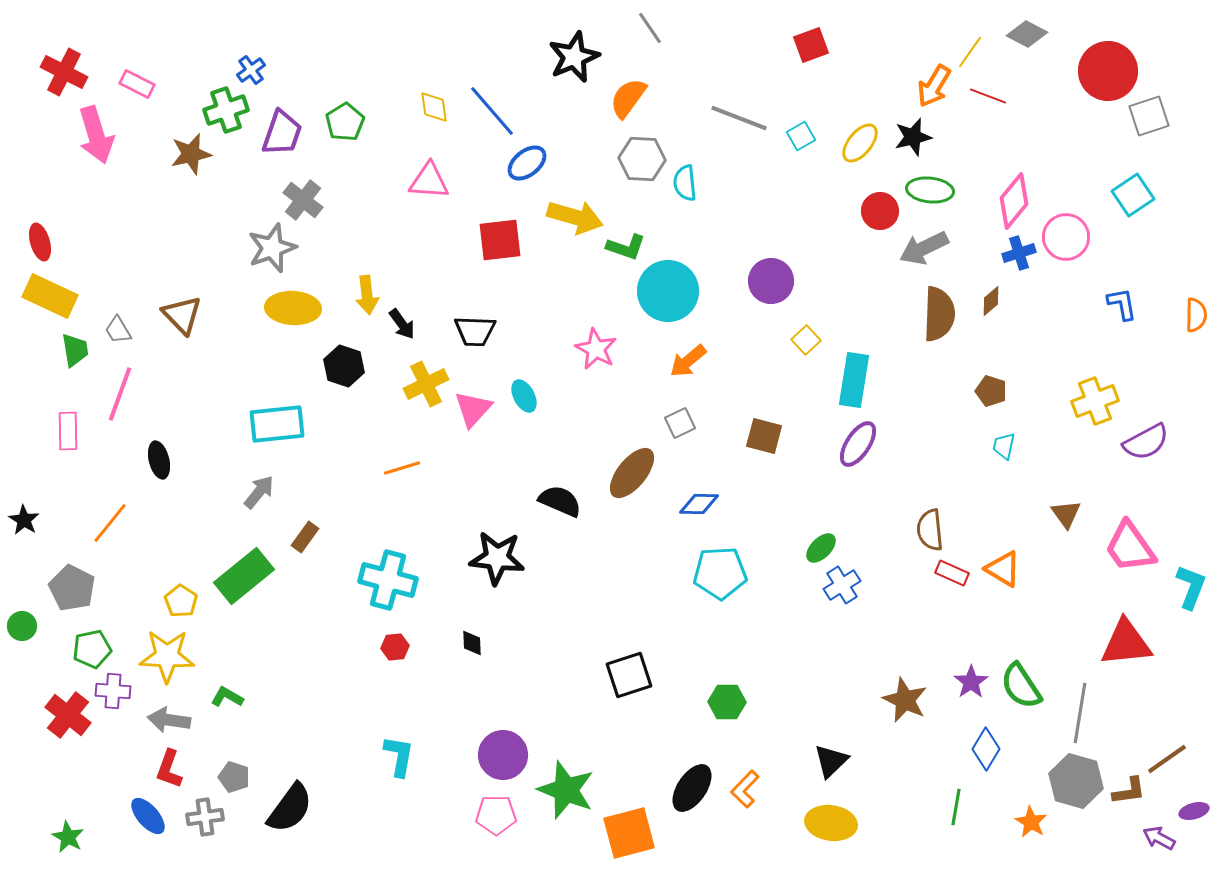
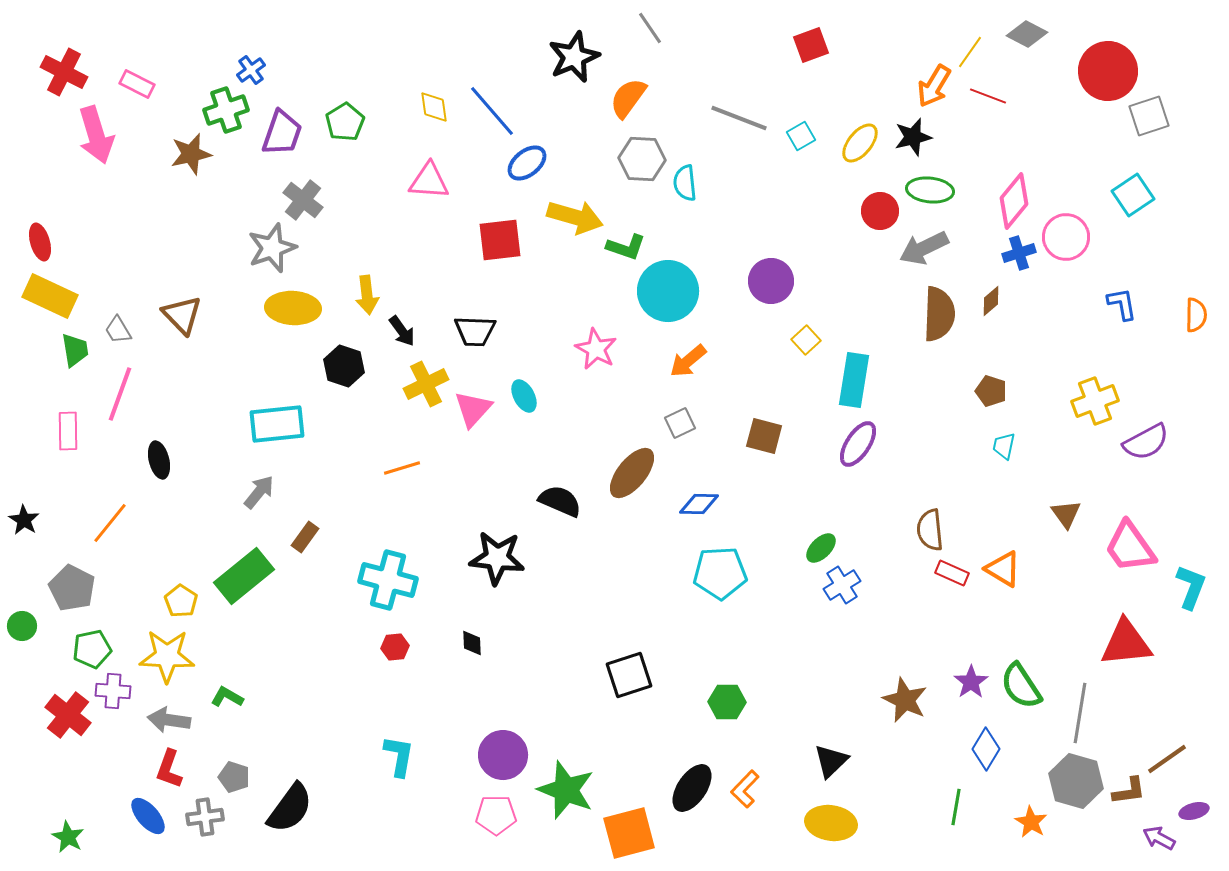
black arrow at (402, 324): moved 7 px down
